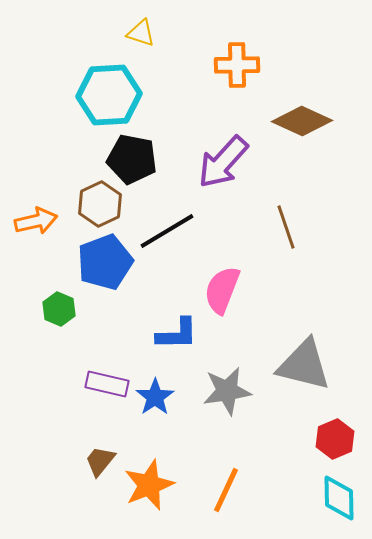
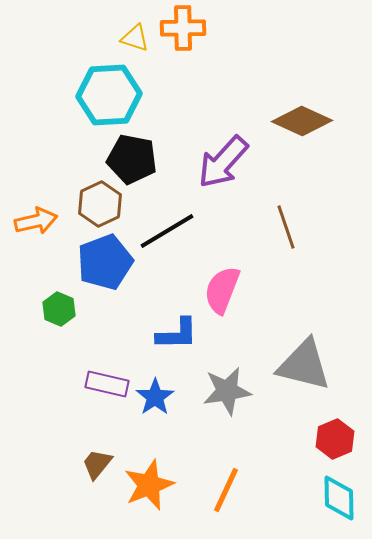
yellow triangle: moved 6 px left, 5 px down
orange cross: moved 54 px left, 37 px up
brown trapezoid: moved 3 px left, 3 px down
